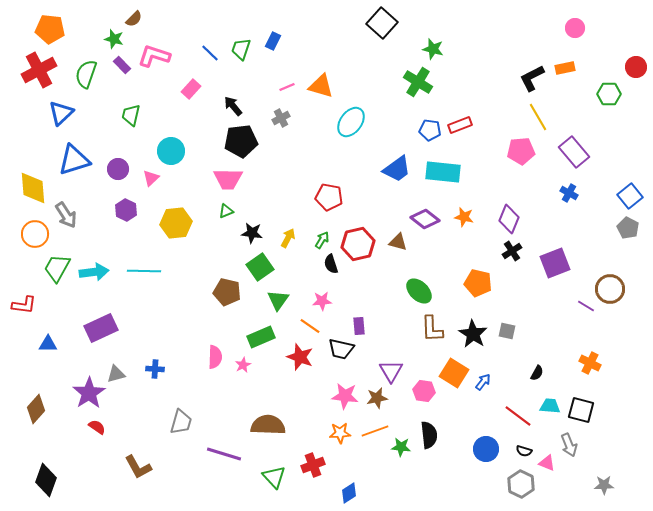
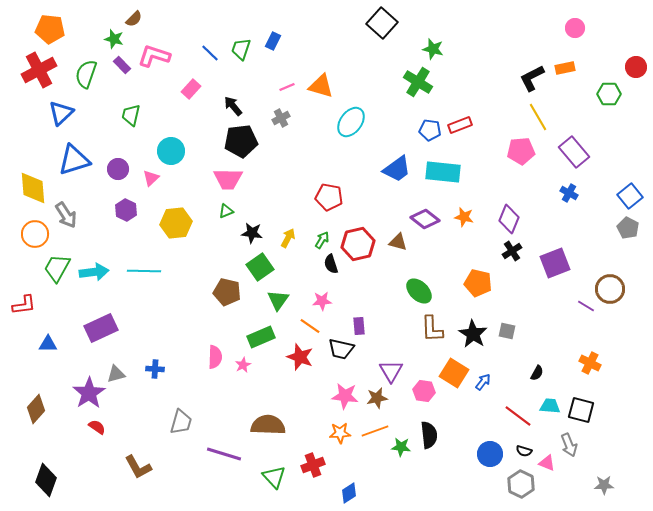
red L-shape at (24, 305): rotated 15 degrees counterclockwise
blue circle at (486, 449): moved 4 px right, 5 px down
